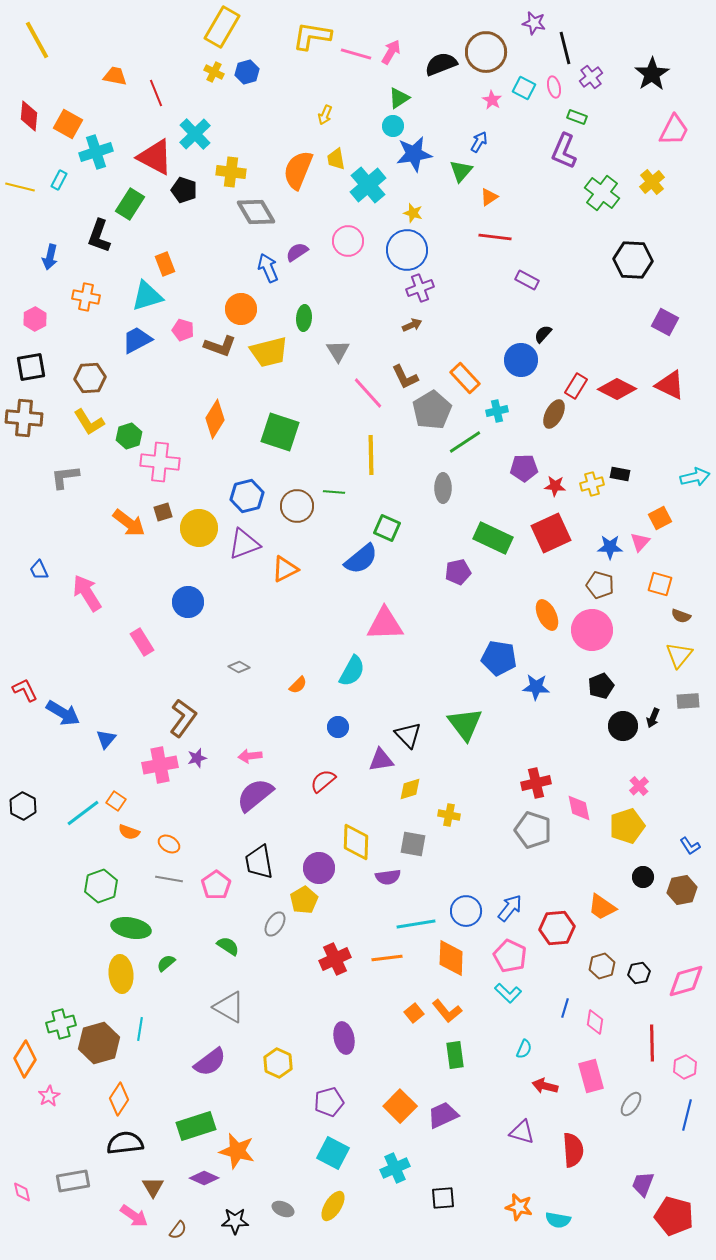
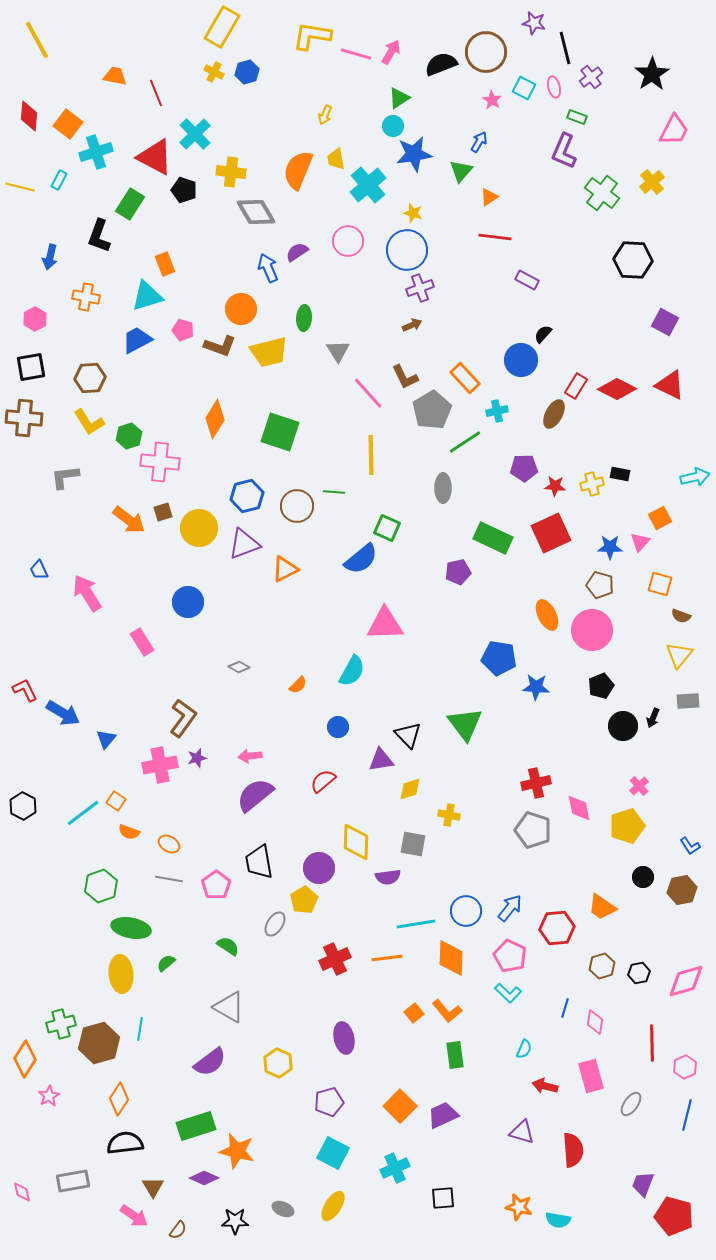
orange square at (68, 124): rotated 8 degrees clockwise
orange arrow at (129, 523): moved 3 px up
